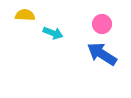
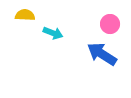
pink circle: moved 8 px right
